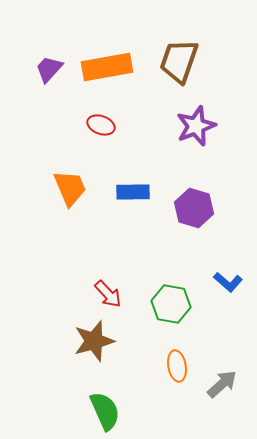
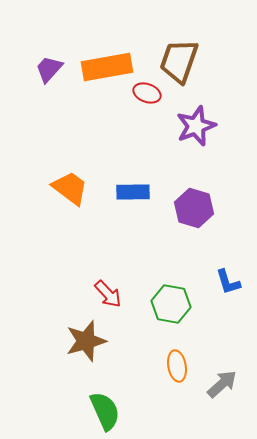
red ellipse: moved 46 px right, 32 px up
orange trapezoid: rotated 30 degrees counterclockwise
blue L-shape: rotated 32 degrees clockwise
brown star: moved 8 px left
